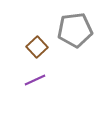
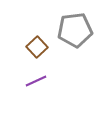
purple line: moved 1 px right, 1 px down
